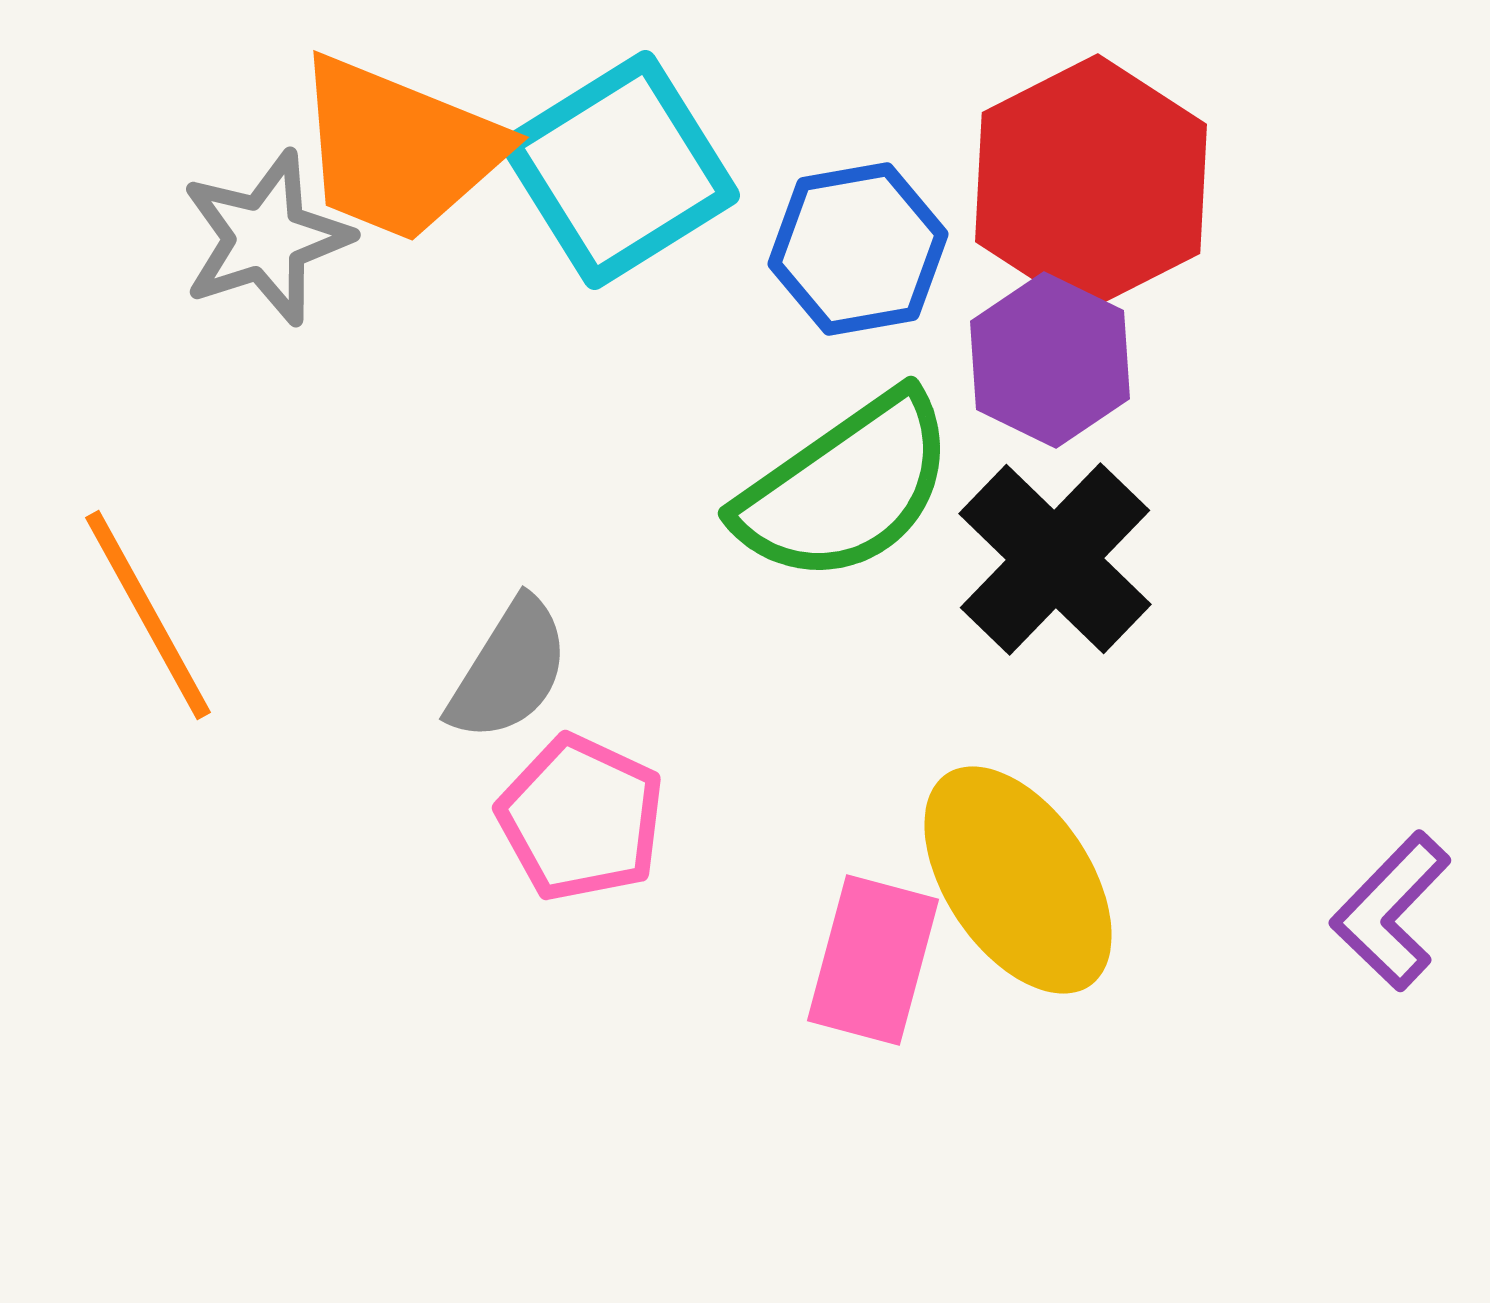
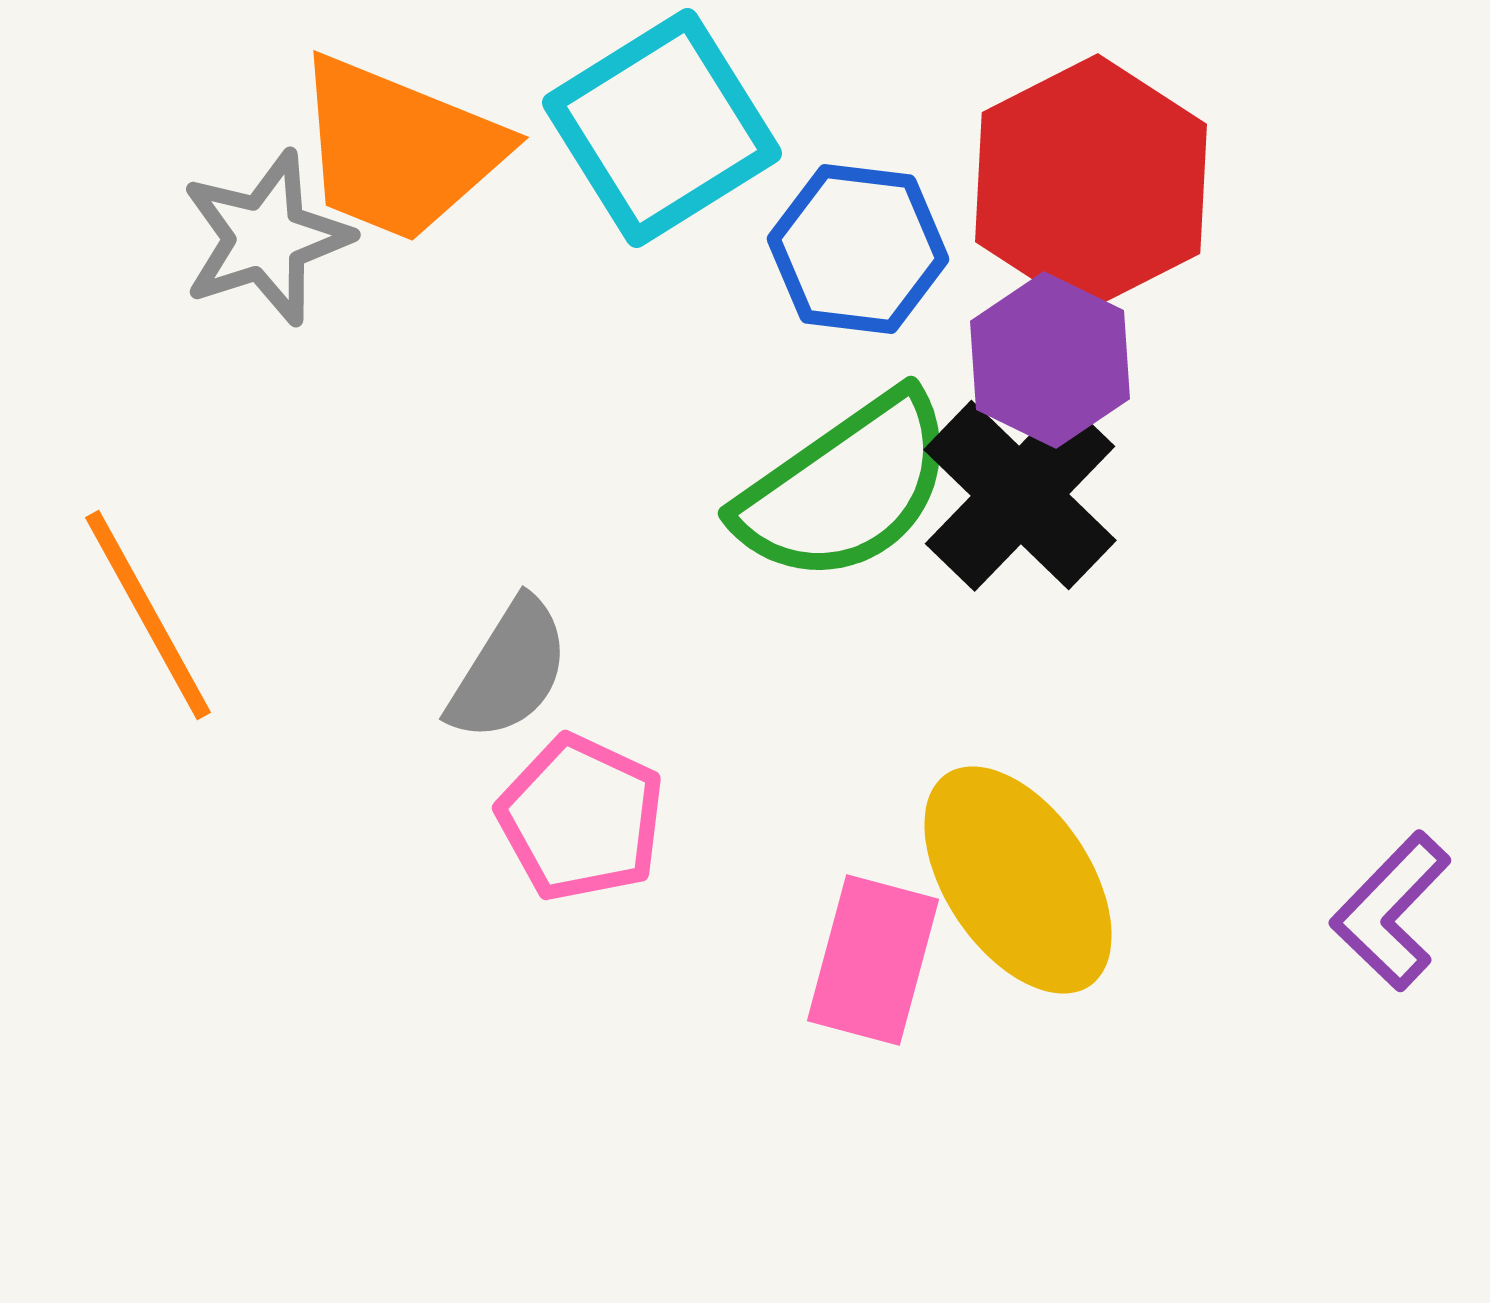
cyan square: moved 42 px right, 42 px up
blue hexagon: rotated 17 degrees clockwise
black cross: moved 35 px left, 64 px up
